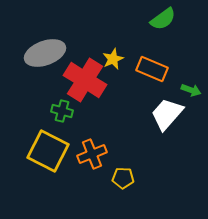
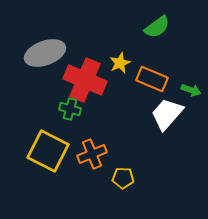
green semicircle: moved 6 px left, 8 px down
yellow star: moved 7 px right, 4 px down
orange rectangle: moved 10 px down
red cross: rotated 9 degrees counterclockwise
green cross: moved 8 px right, 2 px up
